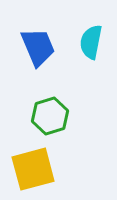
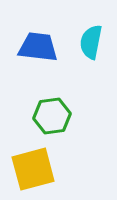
blue trapezoid: rotated 60 degrees counterclockwise
green hexagon: moved 2 px right; rotated 9 degrees clockwise
